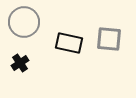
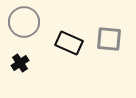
black rectangle: rotated 12 degrees clockwise
